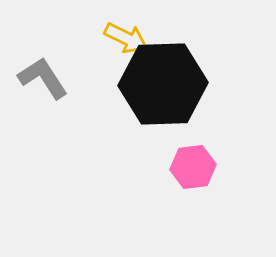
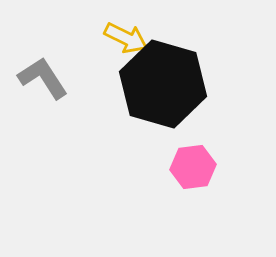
black hexagon: rotated 18 degrees clockwise
